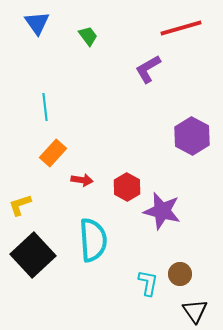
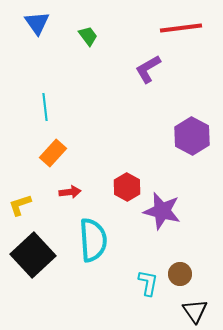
red line: rotated 9 degrees clockwise
red arrow: moved 12 px left, 12 px down; rotated 15 degrees counterclockwise
